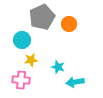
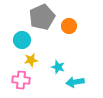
orange circle: moved 2 px down
